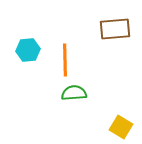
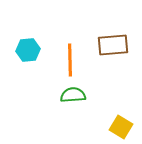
brown rectangle: moved 2 px left, 16 px down
orange line: moved 5 px right
green semicircle: moved 1 px left, 2 px down
